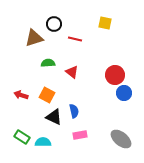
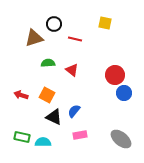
red triangle: moved 2 px up
blue semicircle: rotated 128 degrees counterclockwise
green rectangle: rotated 21 degrees counterclockwise
